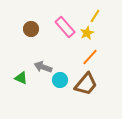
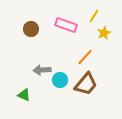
yellow line: moved 1 px left
pink rectangle: moved 1 px right, 2 px up; rotated 30 degrees counterclockwise
yellow star: moved 17 px right
orange line: moved 5 px left
gray arrow: moved 1 px left, 3 px down; rotated 24 degrees counterclockwise
green triangle: moved 3 px right, 17 px down
